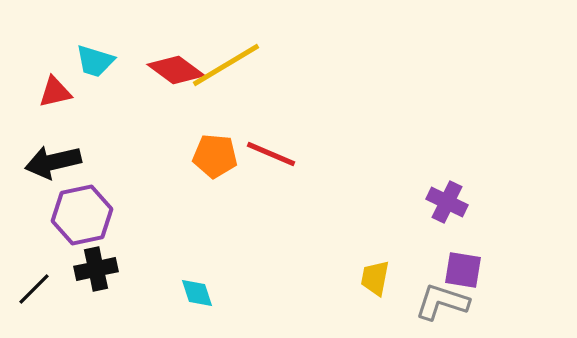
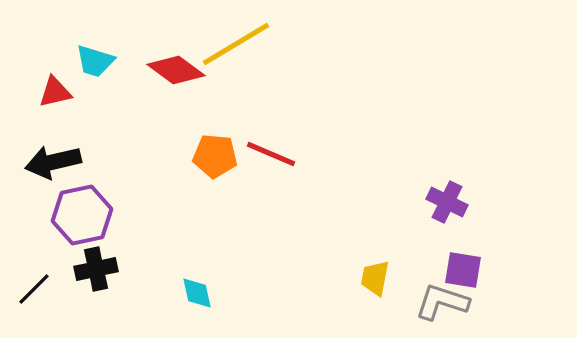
yellow line: moved 10 px right, 21 px up
cyan diamond: rotated 6 degrees clockwise
